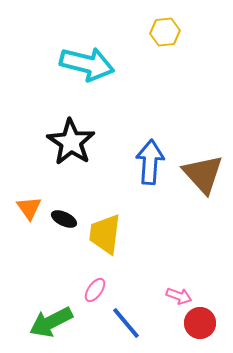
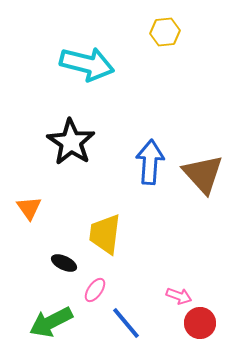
black ellipse: moved 44 px down
